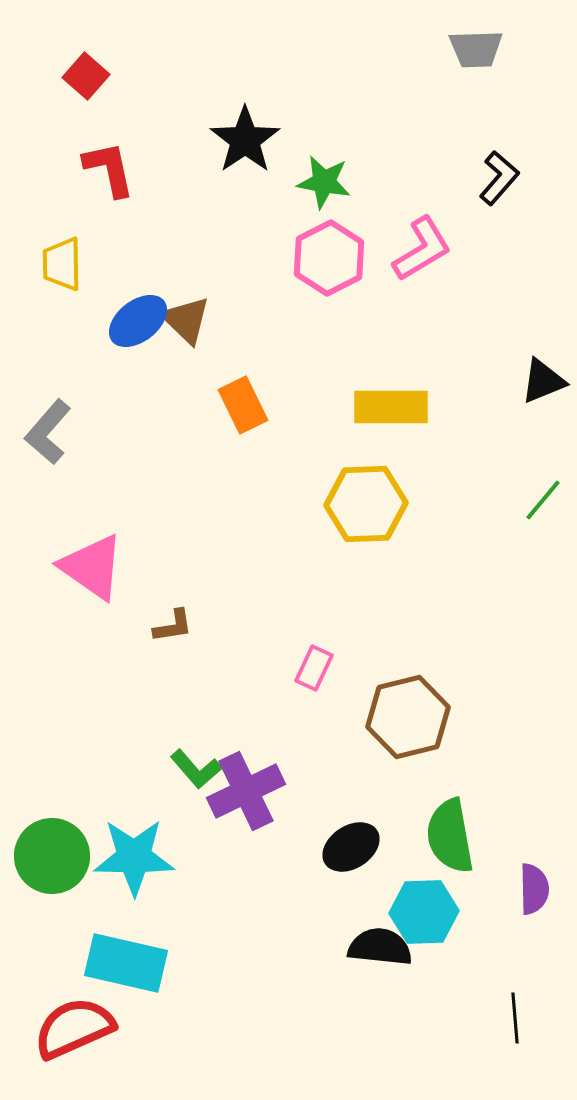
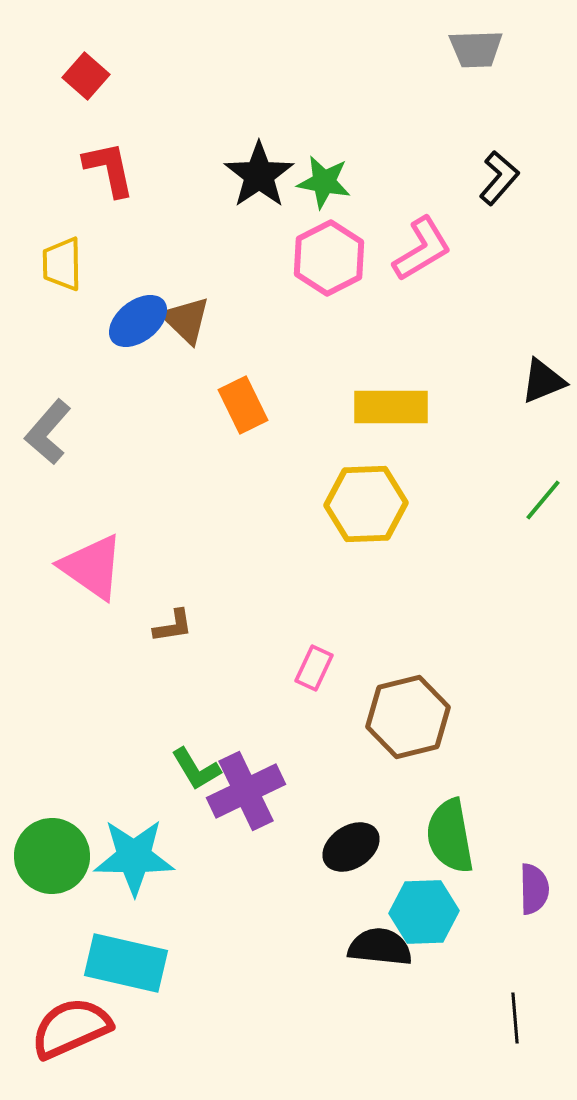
black star: moved 14 px right, 35 px down
green L-shape: rotated 10 degrees clockwise
red semicircle: moved 3 px left
